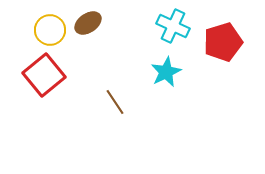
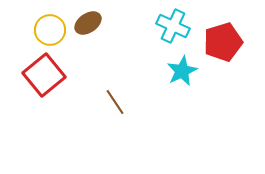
cyan star: moved 16 px right, 1 px up
